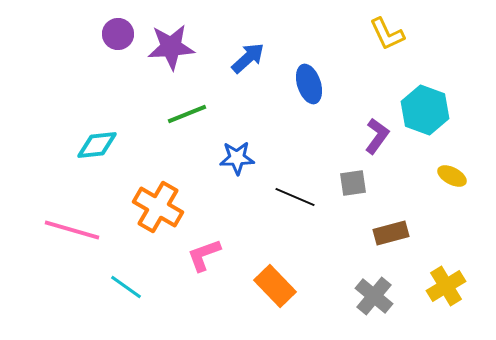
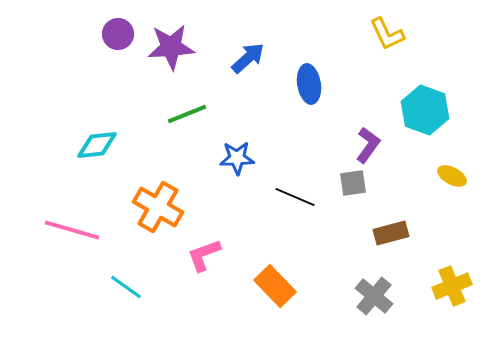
blue ellipse: rotated 9 degrees clockwise
purple L-shape: moved 9 px left, 9 px down
yellow cross: moved 6 px right; rotated 9 degrees clockwise
